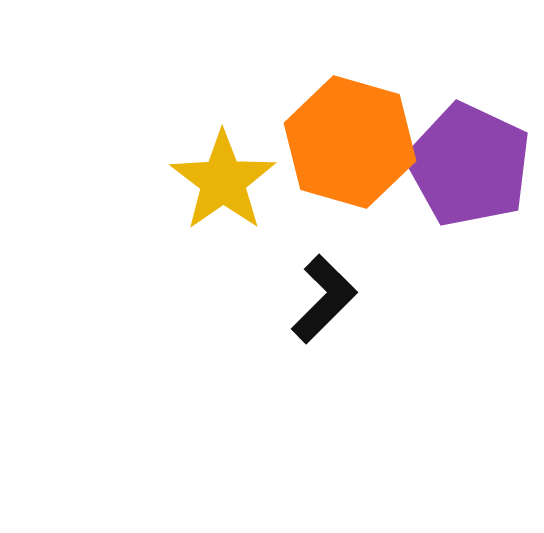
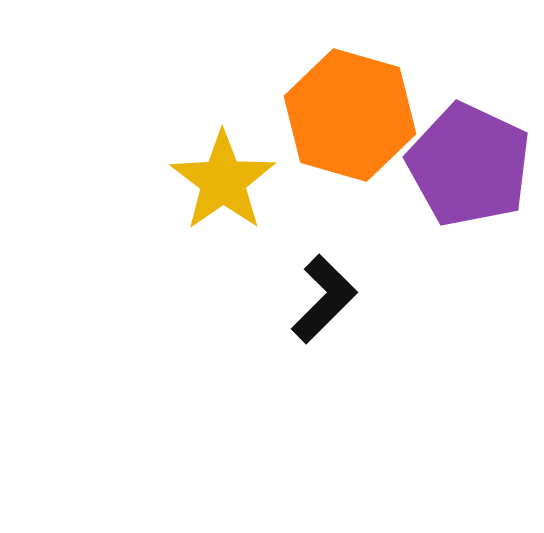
orange hexagon: moved 27 px up
